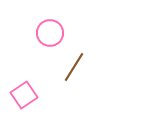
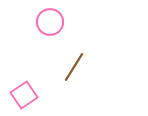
pink circle: moved 11 px up
